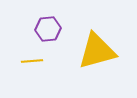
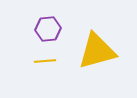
yellow line: moved 13 px right
